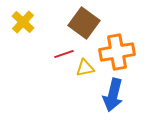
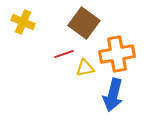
yellow cross: rotated 20 degrees counterclockwise
orange cross: moved 2 px down
